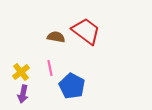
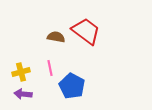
yellow cross: rotated 24 degrees clockwise
purple arrow: rotated 84 degrees clockwise
